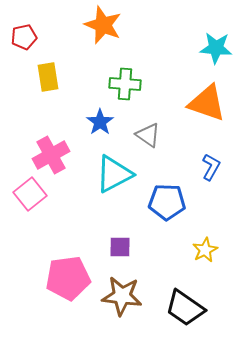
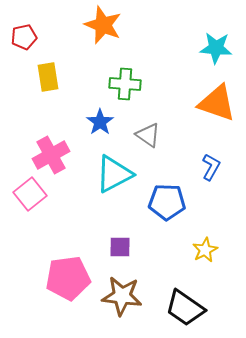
orange triangle: moved 10 px right
